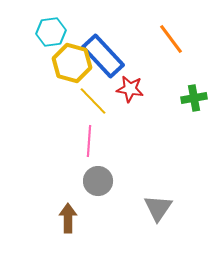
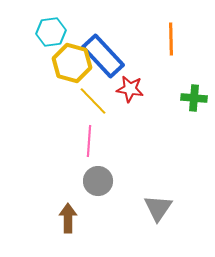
orange line: rotated 36 degrees clockwise
green cross: rotated 15 degrees clockwise
